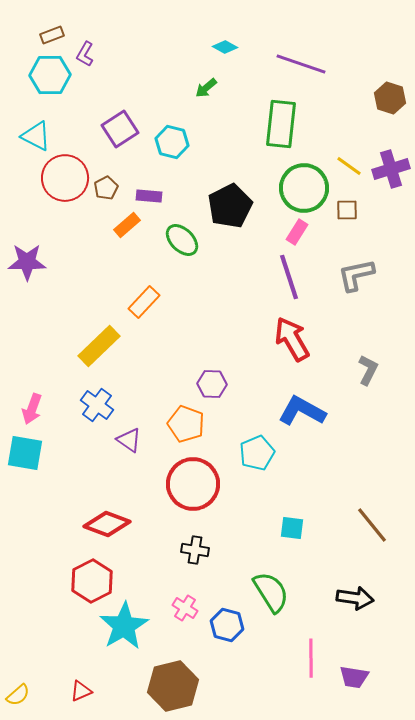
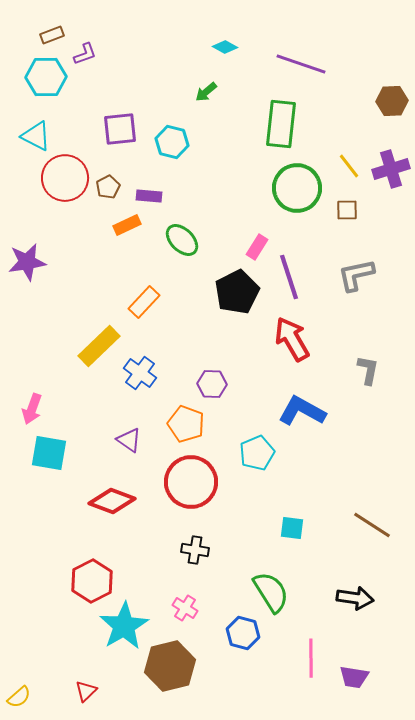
purple L-shape at (85, 54): rotated 140 degrees counterclockwise
cyan hexagon at (50, 75): moved 4 px left, 2 px down
green arrow at (206, 88): moved 4 px down
brown hexagon at (390, 98): moved 2 px right, 3 px down; rotated 20 degrees counterclockwise
purple square at (120, 129): rotated 27 degrees clockwise
yellow line at (349, 166): rotated 16 degrees clockwise
brown pentagon at (106, 188): moved 2 px right, 1 px up
green circle at (304, 188): moved 7 px left
black pentagon at (230, 206): moved 7 px right, 86 px down
orange rectangle at (127, 225): rotated 16 degrees clockwise
pink rectangle at (297, 232): moved 40 px left, 15 px down
purple star at (27, 262): rotated 9 degrees counterclockwise
gray L-shape at (368, 370): rotated 16 degrees counterclockwise
blue cross at (97, 405): moved 43 px right, 32 px up
cyan square at (25, 453): moved 24 px right
red circle at (193, 484): moved 2 px left, 2 px up
red diamond at (107, 524): moved 5 px right, 23 px up
brown line at (372, 525): rotated 18 degrees counterclockwise
blue hexagon at (227, 625): moved 16 px right, 8 px down
brown hexagon at (173, 686): moved 3 px left, 20 px up
red triangle at (81, 691): moved 5 px right; rotated 20 degrees counterclockwise
yellow semicircle at (18, 695): moved 1 px right, 2 px down
